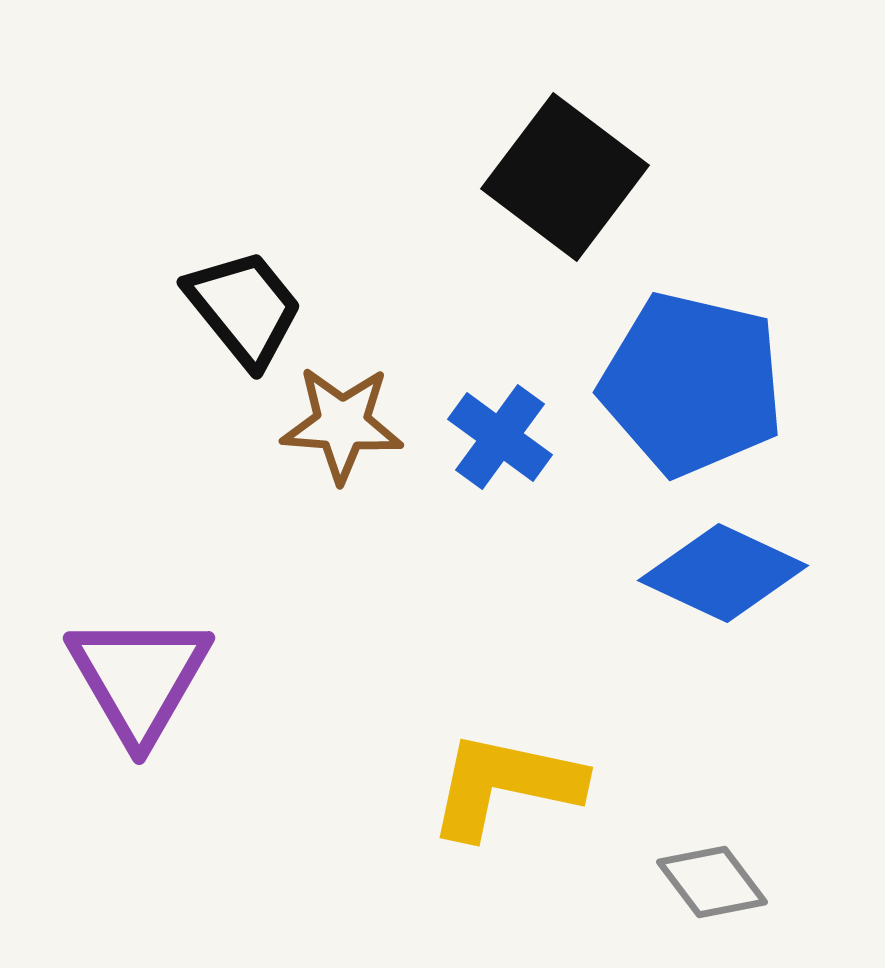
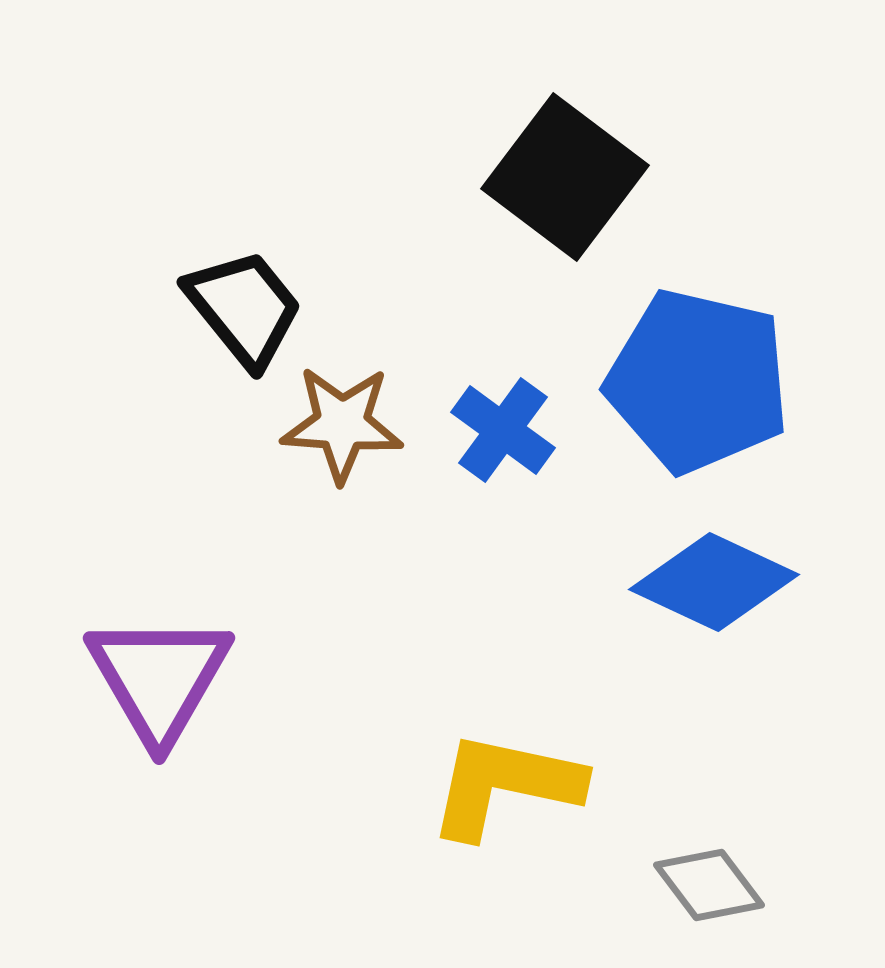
blue pentagon: moved 6 px right, 3 px up
blue cross: moved 3 px right, 7 px up
blue diamond: moved 9 px left, 9 px down
purple triangle: moved 20 px right
gray diamond: moved 3 px left, 3 px down
